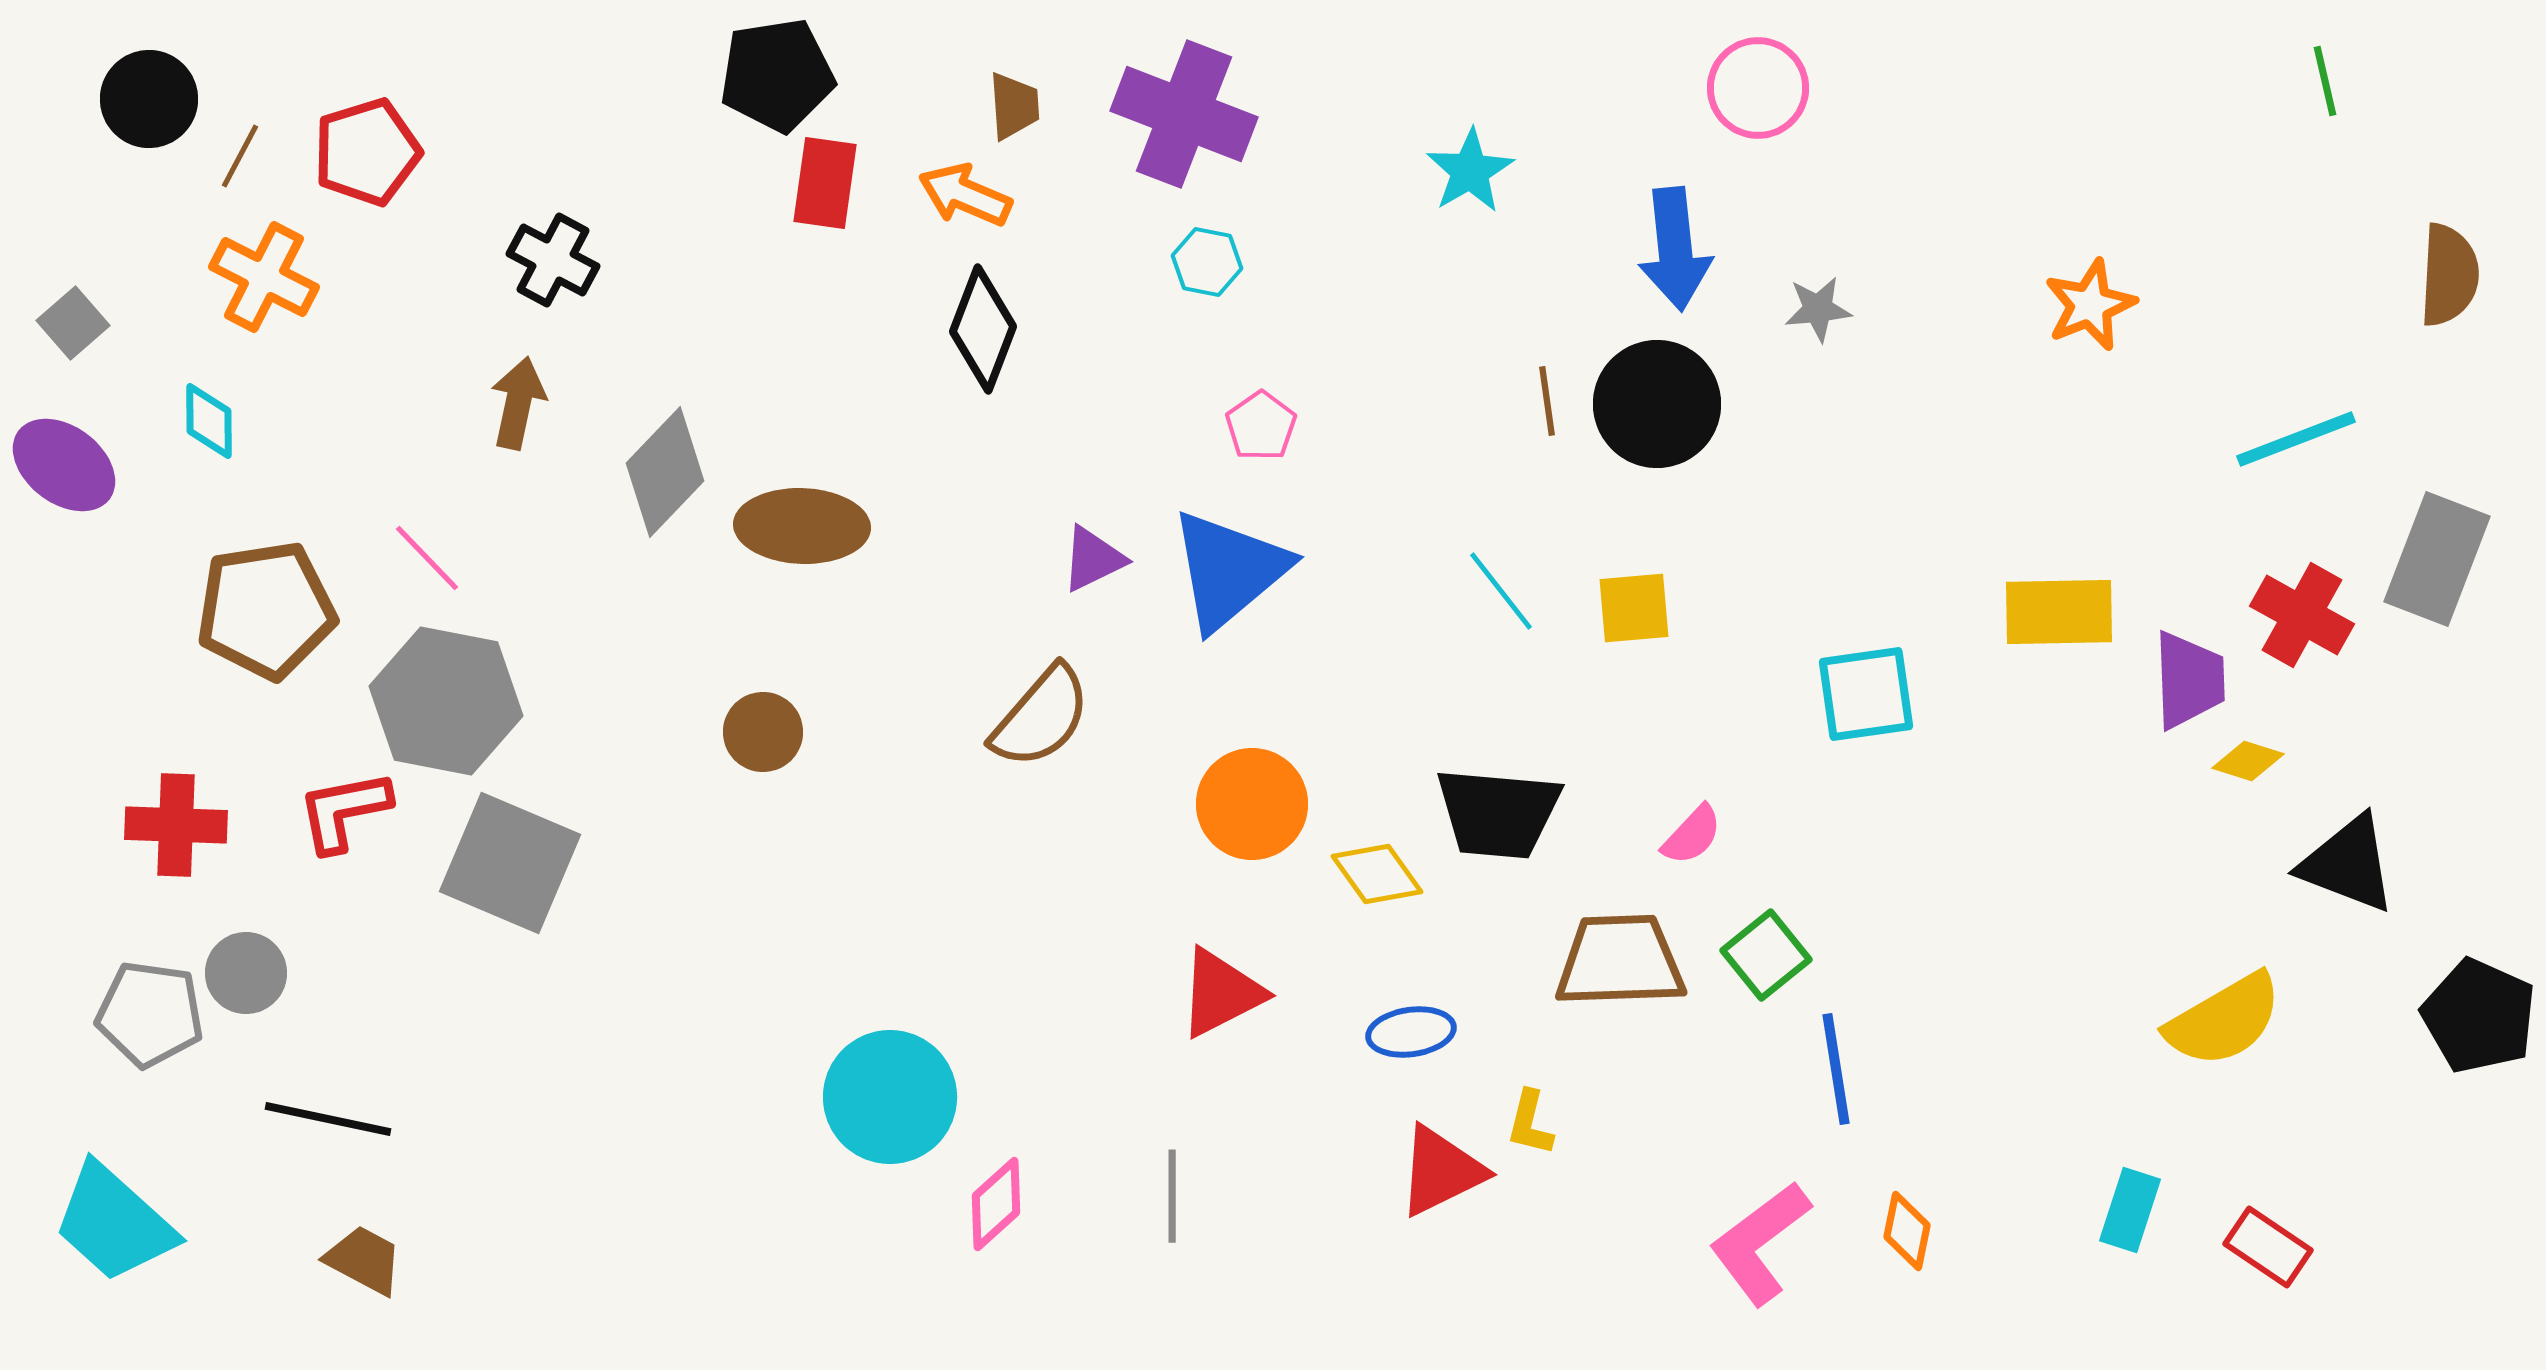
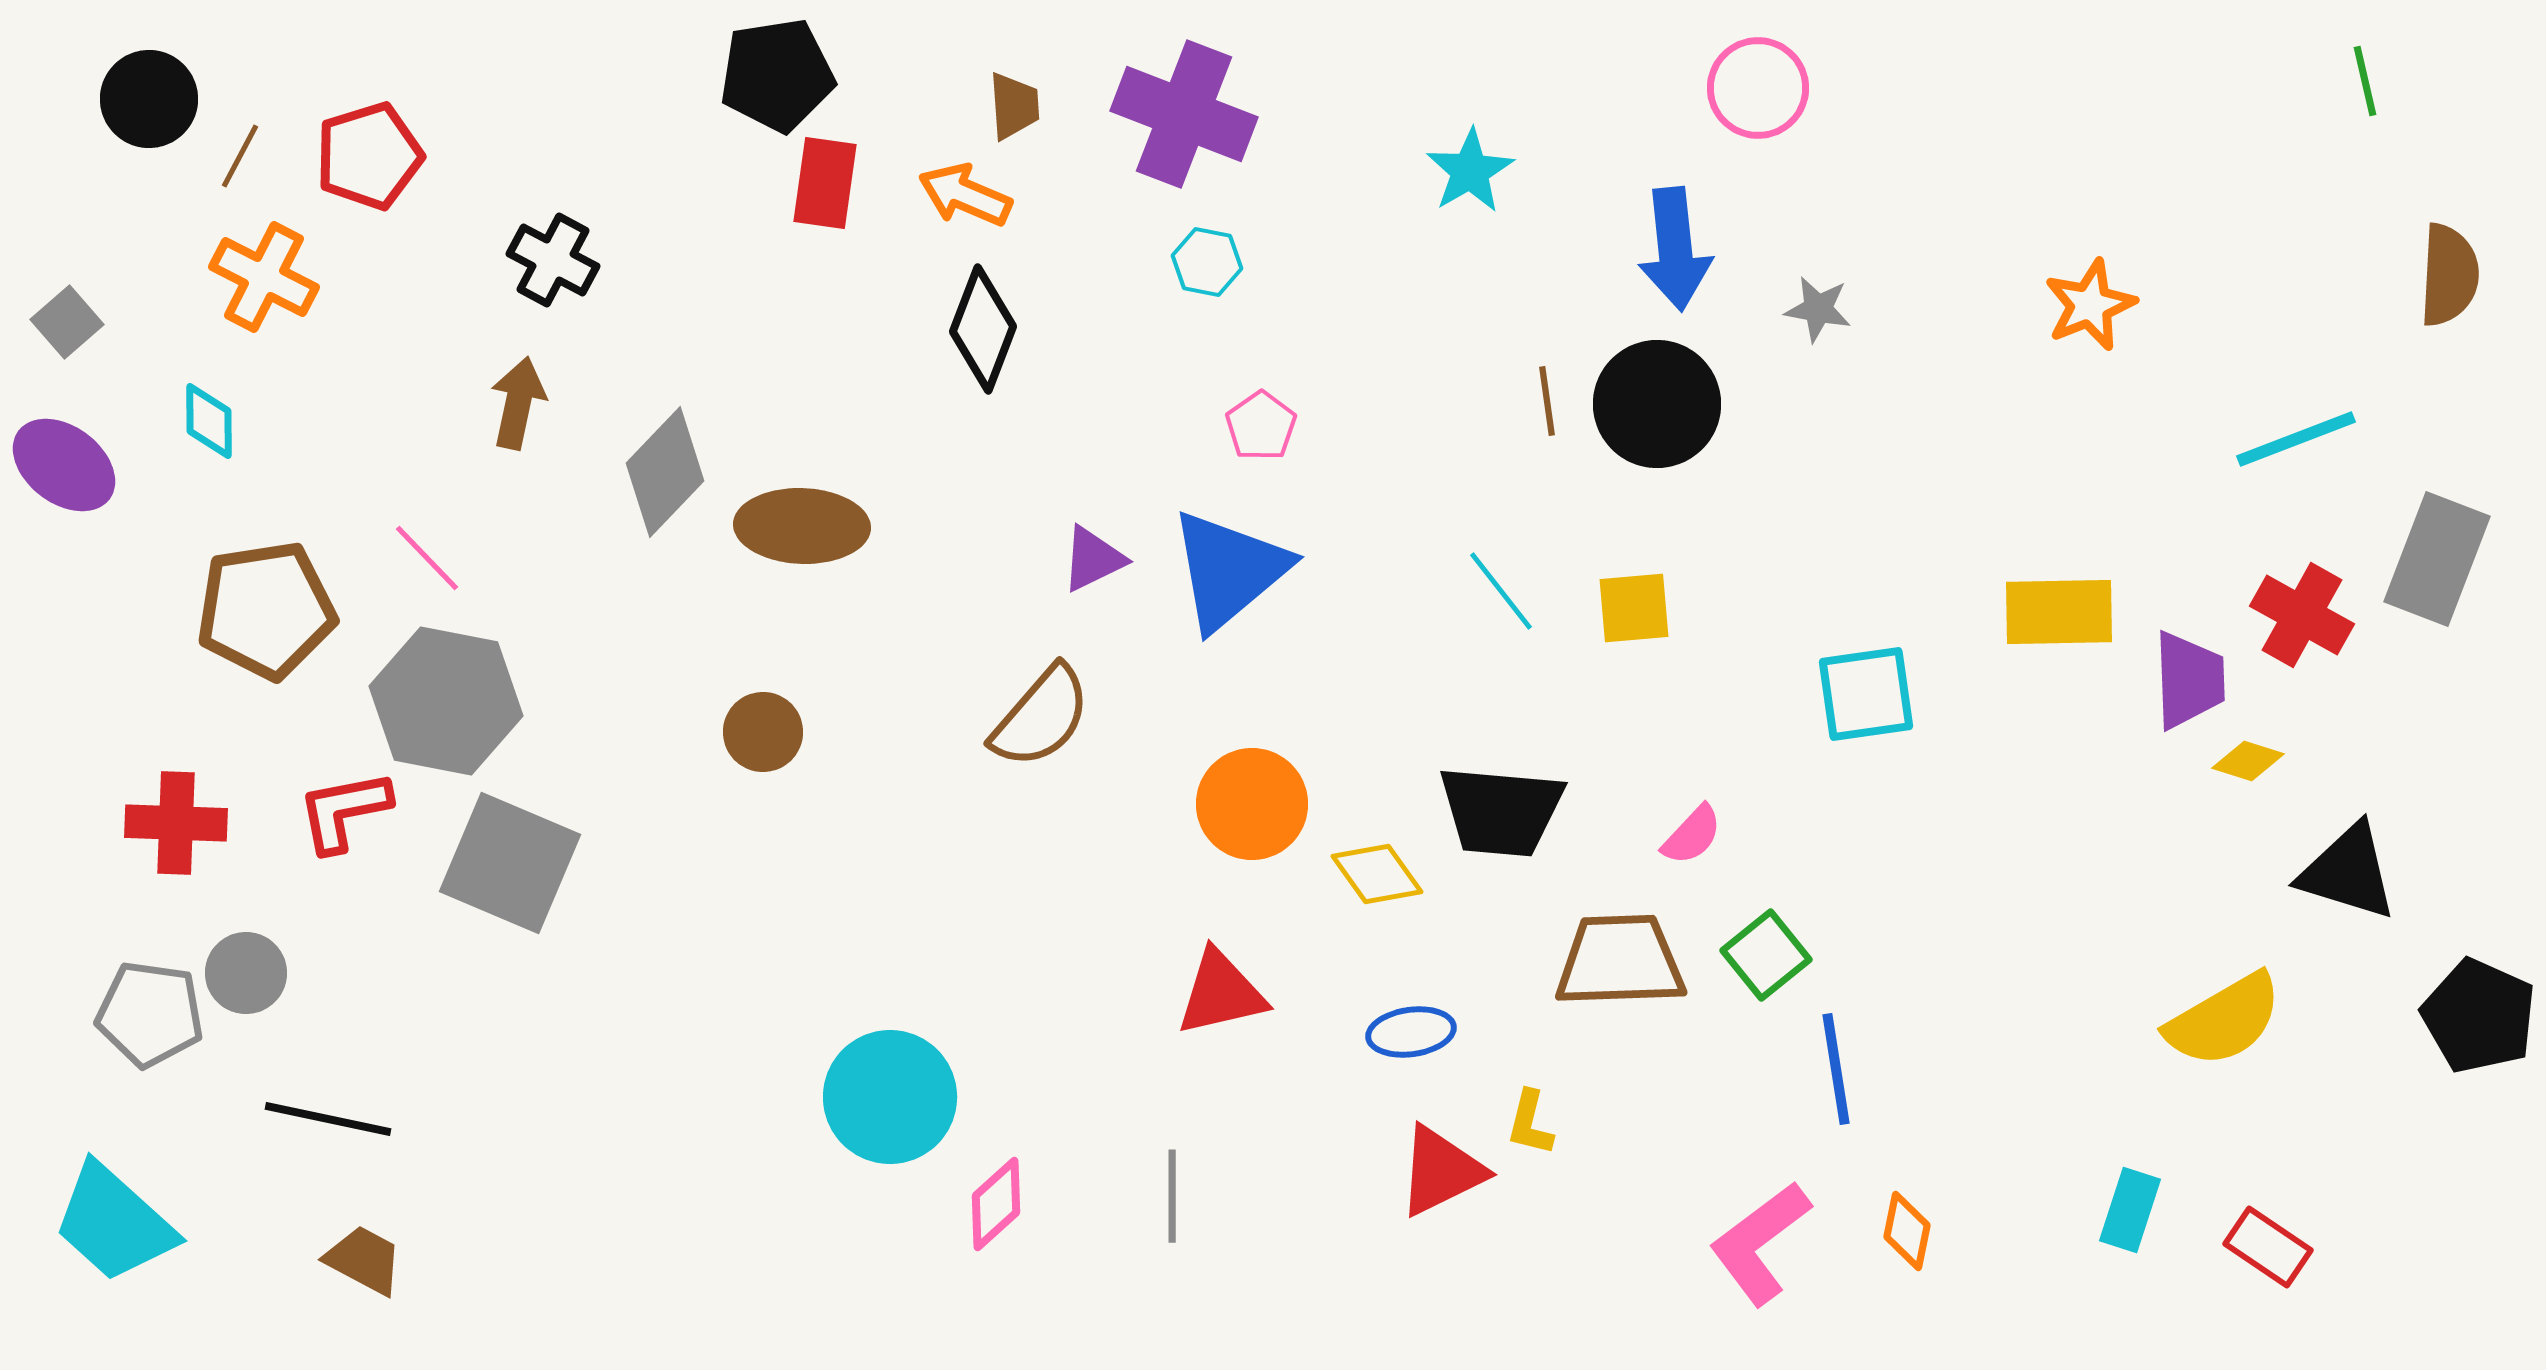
green line at (2325, 81): moved 40 px right
red pentagon at (367, 152): moved 2 px right, 4 px down
gray star at (1818, 309): rotated 16 degrees clockwise
gray square at (73, 323): moved 6 px left, 1 px up
black trapezoid at (1498, 813): moved 3 px right, 2 px up
red cross at (176, 825): moved 2 px up
black triangle at (2348, 864): moved 8 px down; rotated 4 degrees counterclockwise
red triangle at (1221, 993): rotated 14 degrees clockwise
